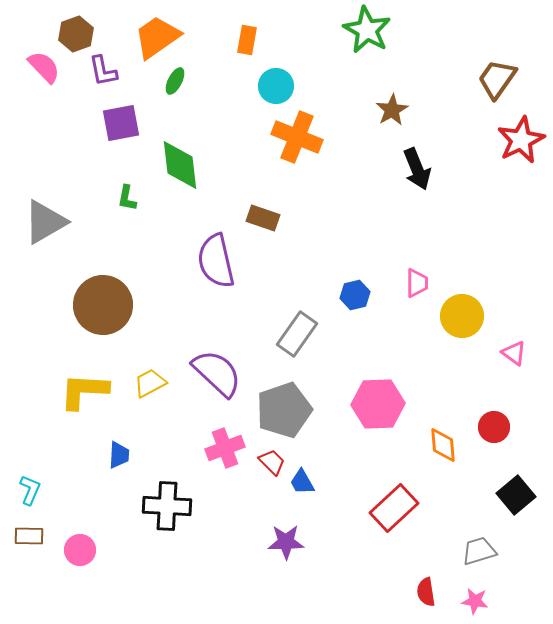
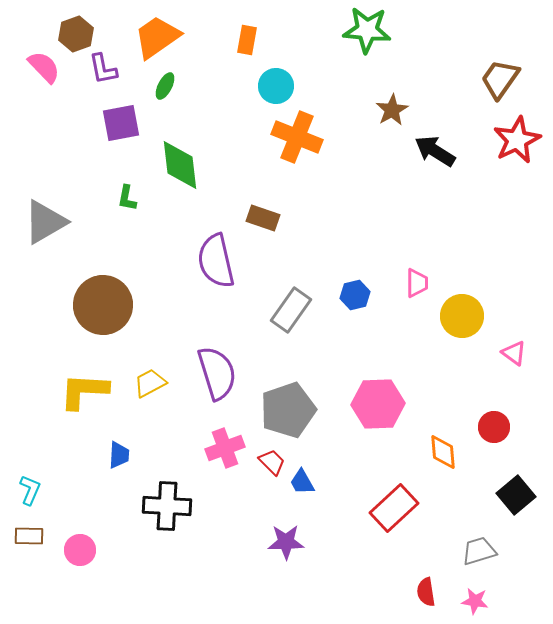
green star at (367, 30): rotated 24 degrees counterclockwise
purple L-shape at (103, 71): moved 2 px up
brown trapezoid at (497, 79): moved 3 px right
green ellipse at (175, 81): moved 10 px left, 5 px down
red star at (521, 140): moved 4 px left
black arrow at (417, 169): moved 18 px right, 18 px up; rotated 144 degrees clockwise
gray rectangle at (297, 334): moved 6 px left, 24 px up
purple semicircle at (217, 373): rotated 30 degrees clockwise
gray pentagon at (284, 410): moved 4 px right
orange diamond at (443, 445): moved 7 px down
